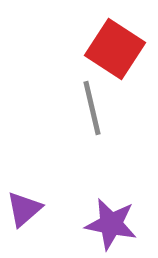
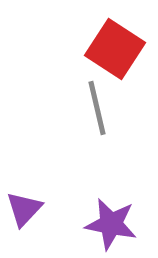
gray line: moved 5 px right
purple triangle: rotated 6 degrees counterclockwise
